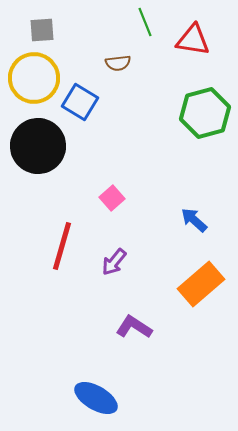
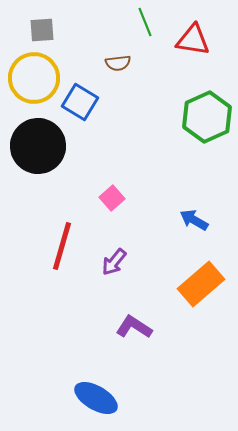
green hexagon: moved 2 px right, 4 px down; rotated 9 degrees counterclockwise
blue arrow: rotated 12 degrees counterclockwise
